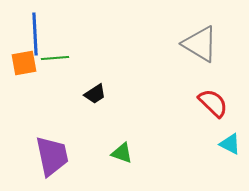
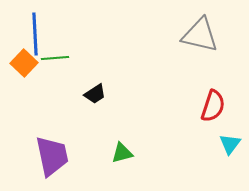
gray triangle: moved 9 px up; rotated 18 degrees counterclockwise
orange square: rotated 36 degrees counterclockwise
red semicircle: moved 3 px down; rotated 64 degrees clockwise
cyan triangle: rotated 40 degrees clockwise
green triangle: rotated 35 degrees counterclockwise
